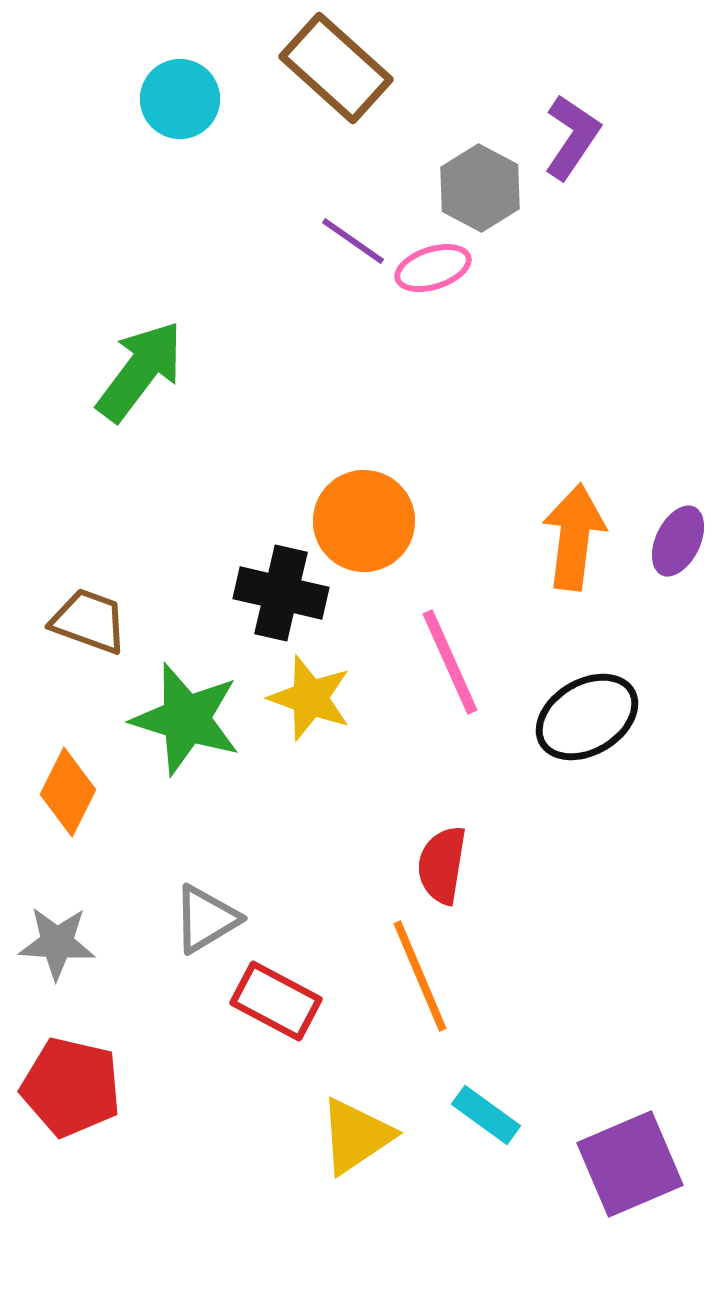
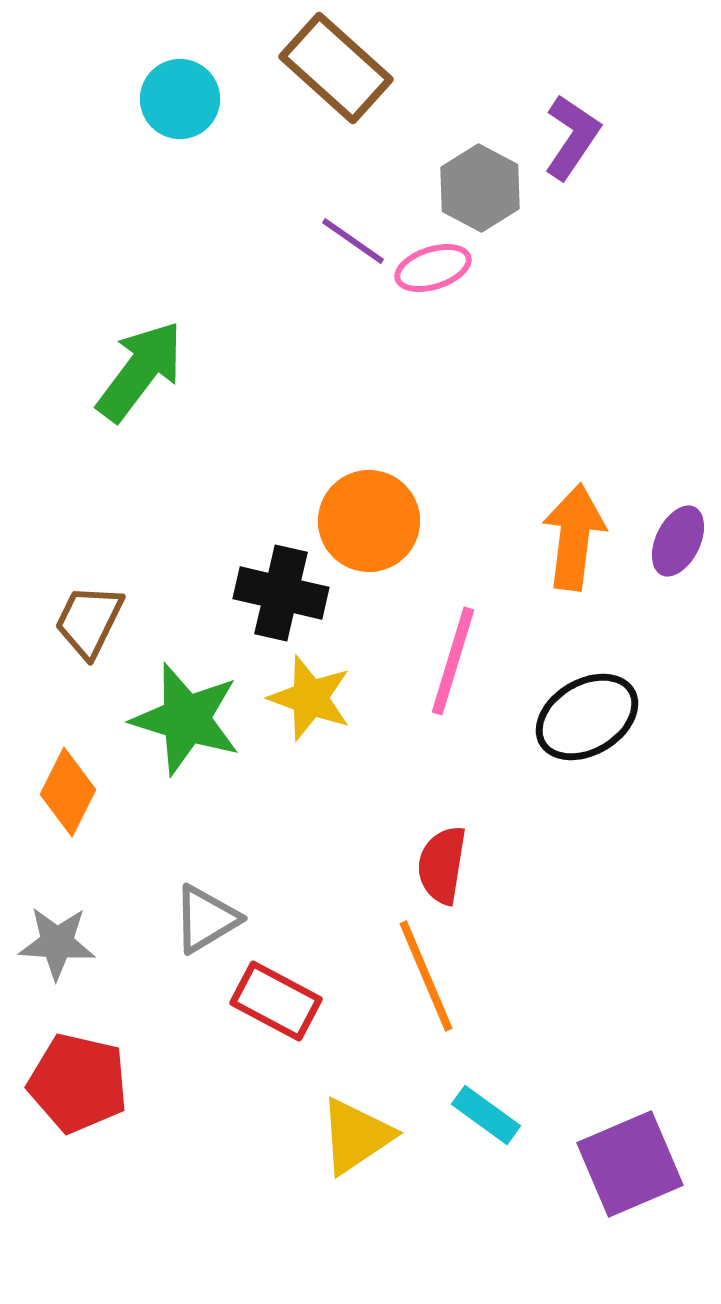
orange circle: moved 5 px right
brown trapezoid: rotated 84 degrees counterclockwise
pink line: moved 3 px right, 1 px up; rotated 41 degrees clockwise
orange line: moved 6 px right
red pentagon: moved 7 px right, 4 px up
